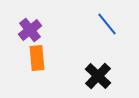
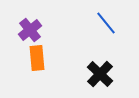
blue line: moved 1 px left, 1 px up
black cross: moved 2 px right, 2 px up
